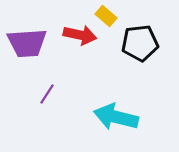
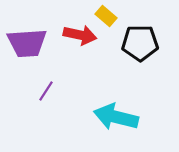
black pentagon: rotated 6 degrees clockwise
purple line: moved 1 px left, 3 px up
